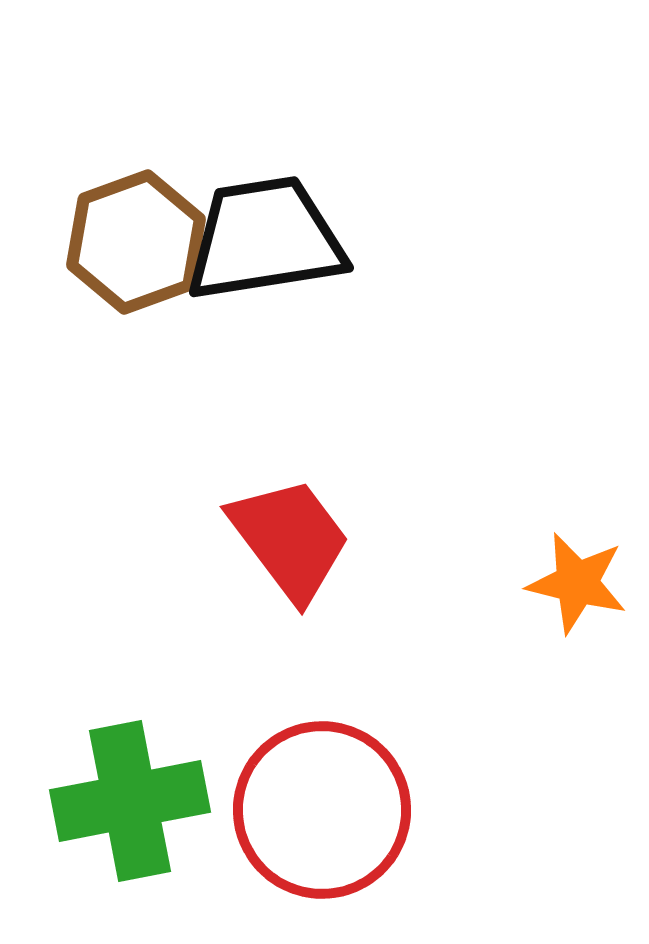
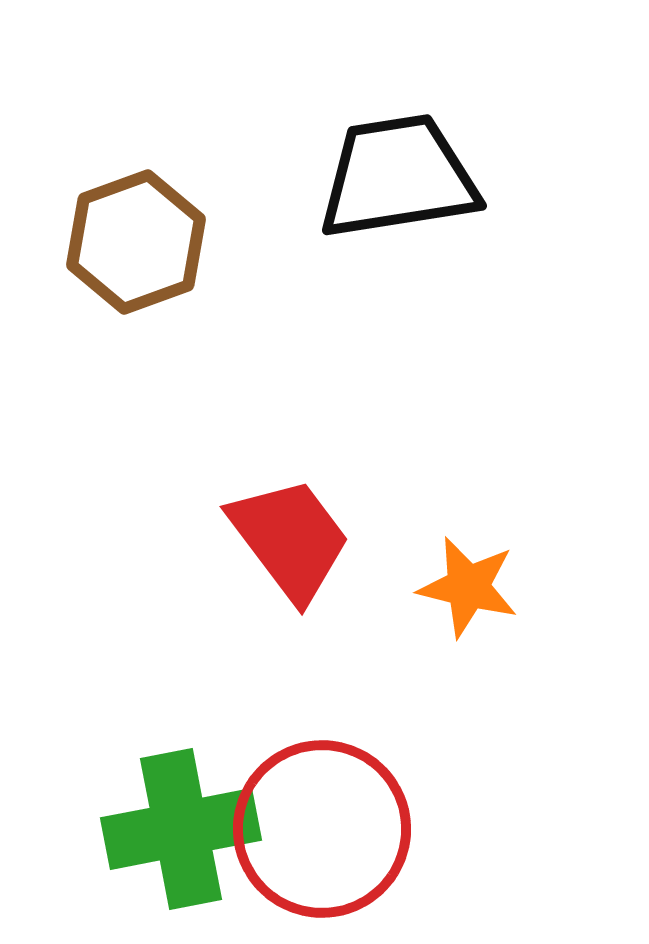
black trapezoid: moved 133 px right, 62 px up
orange star: moved 109 px left, 4 px down
green cross: moved 51 px right, 28 px down
red circle: moved 19 px down
